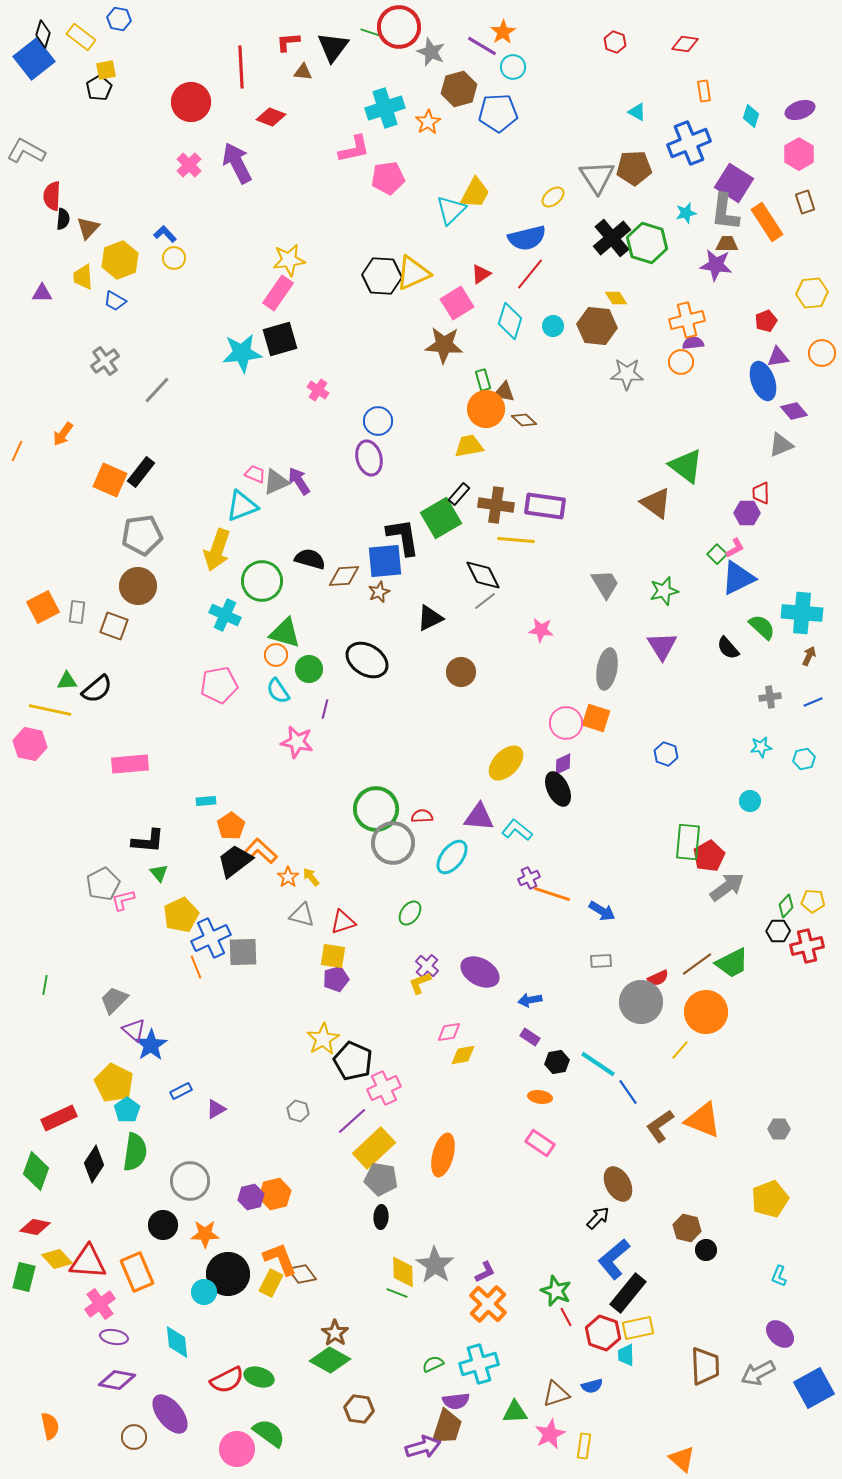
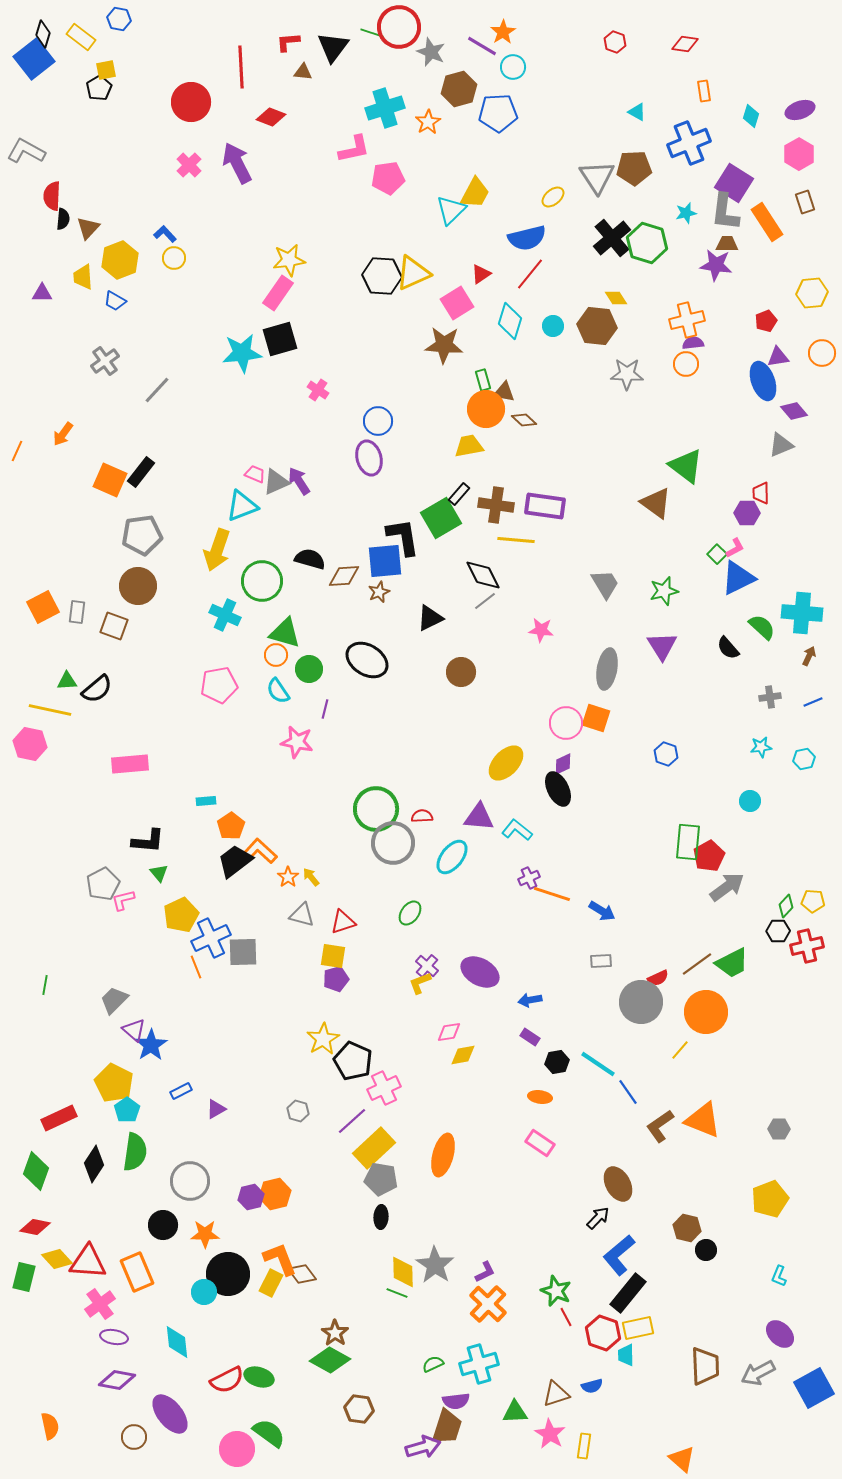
orange circle at (681, 362): moved 5 px right, 2 px down
blue L-shape at (614, 1259): moved 5 px right, 4 px up
pink star at (550, 1434): rotated 16 degrees counterclockwise
